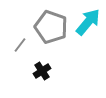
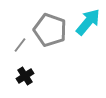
gray pentagon: moved 1 px left, 3 px down
black cross: moved 17 px left, 5 px down
